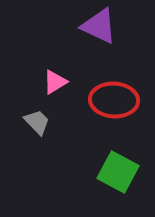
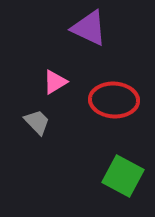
purple triangle: moved 10 px left, 2 px down
green square: moved 5 px right, 4 px down
